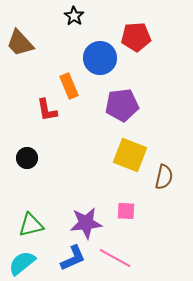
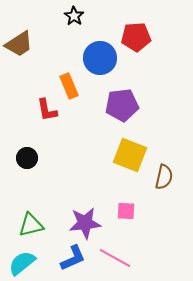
brown trapezoid: moved 1 px left, 1 px down; rotated 80 degrees counterclockwise
purple star: moved 1 px left
